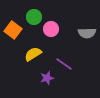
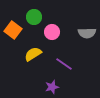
pink circle: moved 1 px right, 3 px down
purple star: moved 5 px right, 9 px down
